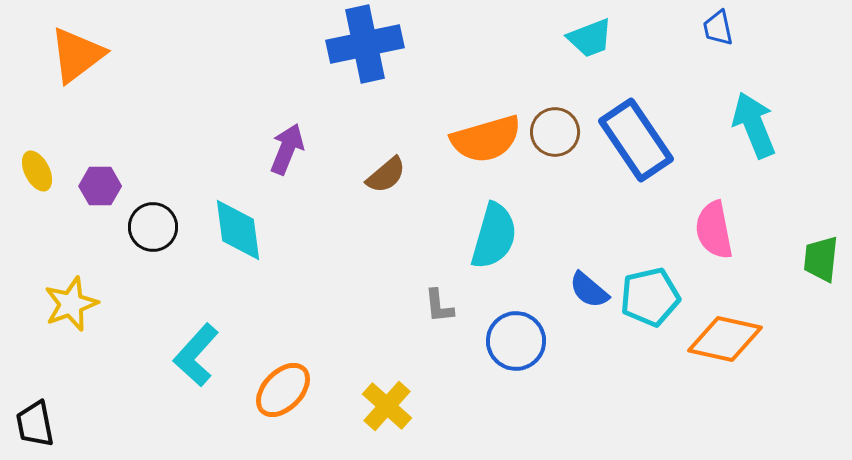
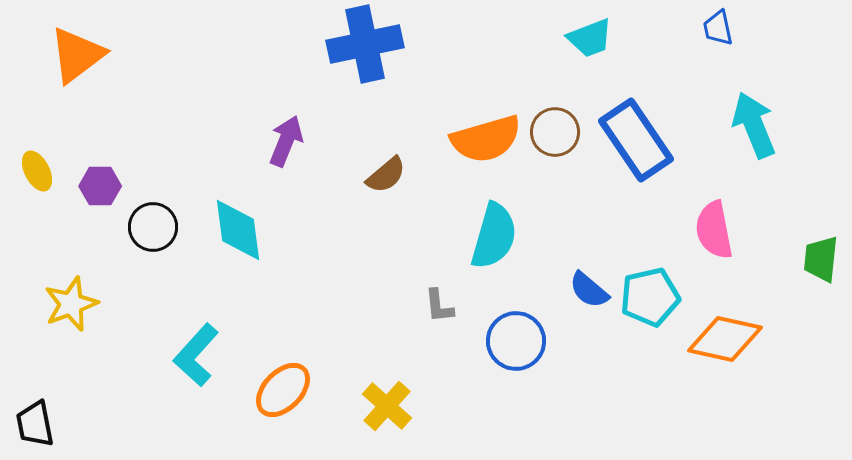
purple arrow: moved 1 px left, 8 px up
